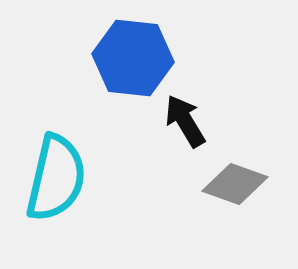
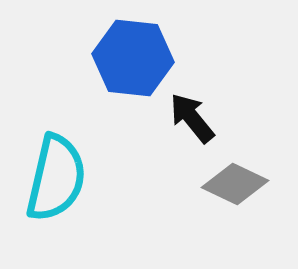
black arrow: moved 7 px right, 3 px up; rotated 8 degrees counterclockwise
gray diamond: rotated 6 degrees clockwise
